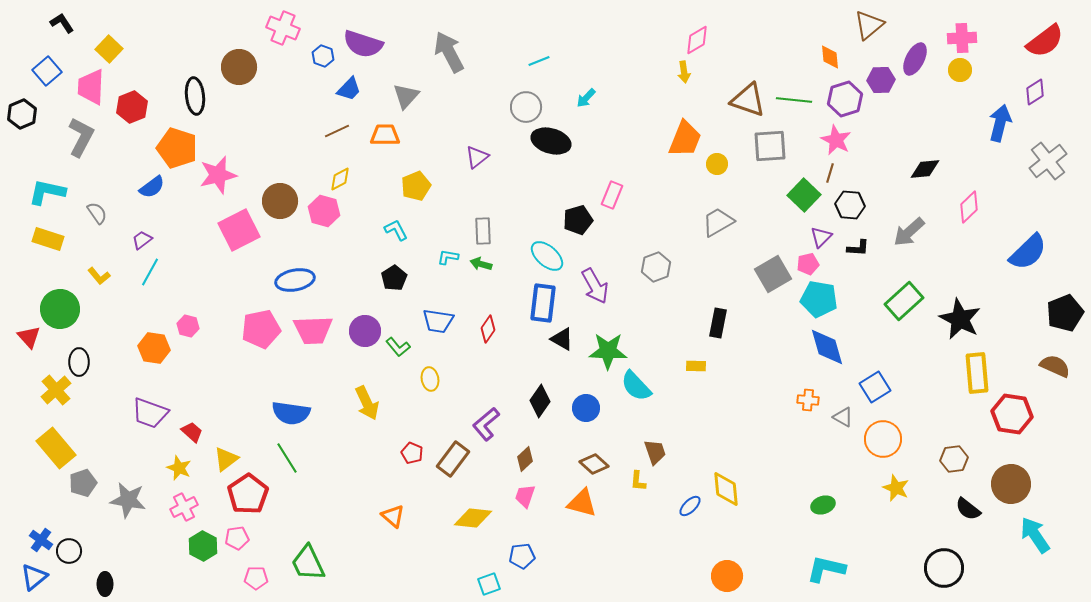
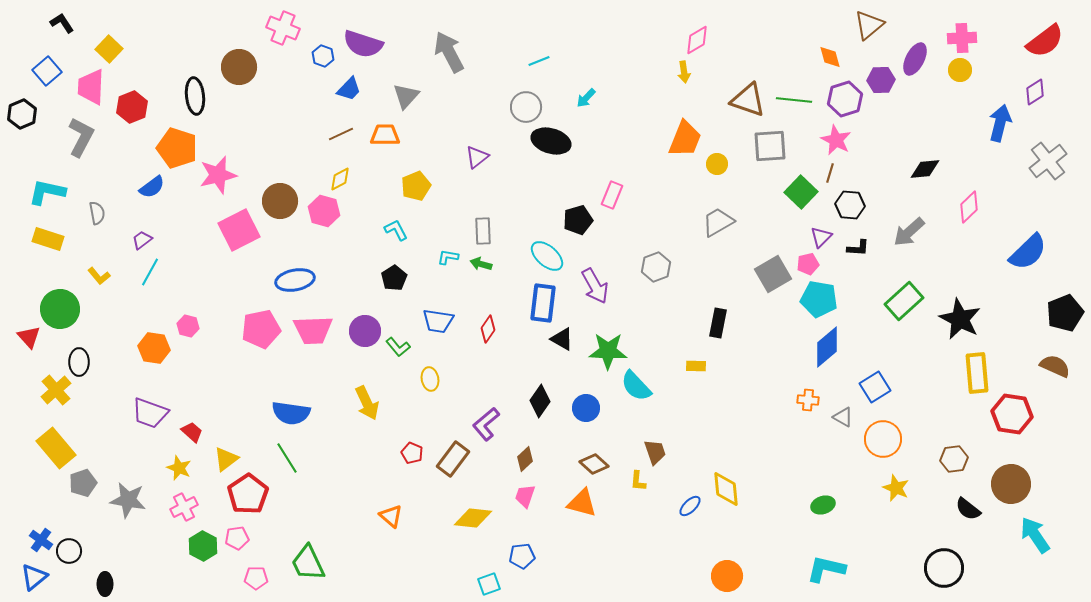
orange diamond at (830, 57): rotated 10 degrees counterclockwise
brown line at (337, 131): moved 4 px right, 3 px down
green square at (804, 195): moved 3 px left, 3 px up
gray semicircle at (97, 213): rotated 25 degrees clockwise
blue diamond at (827, 347): rotated 66 degrees clockwise
orange triangle at (393, 516): moved 2 px left
